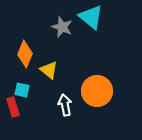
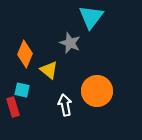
cyan triangle: rotated 28 degrees clockwise
gray star: moved 8 px right, 16 px down
